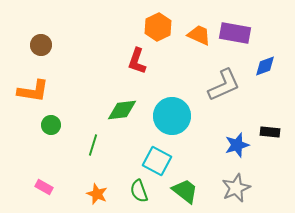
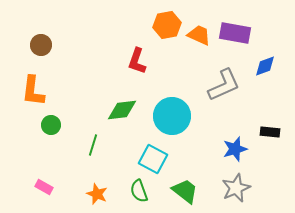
orange hexagon: moved 9 px right, 2 px up; rotated 16 degrees clockwise
orange L-shape: rotated 88 degrees clockwise
blue star: moved 2 px left, 4 px down
cyan square: moved 4 px left, 2 px up
